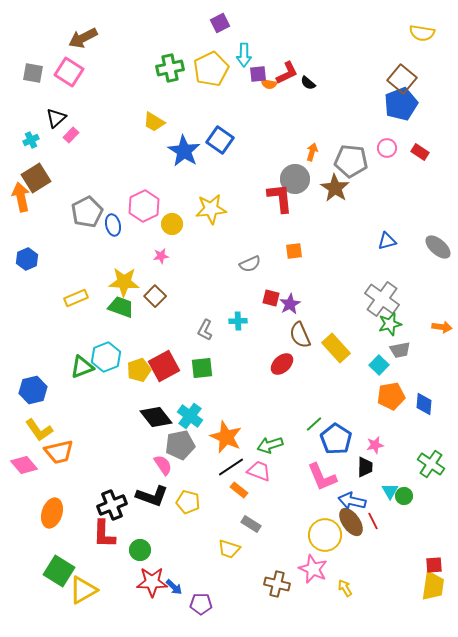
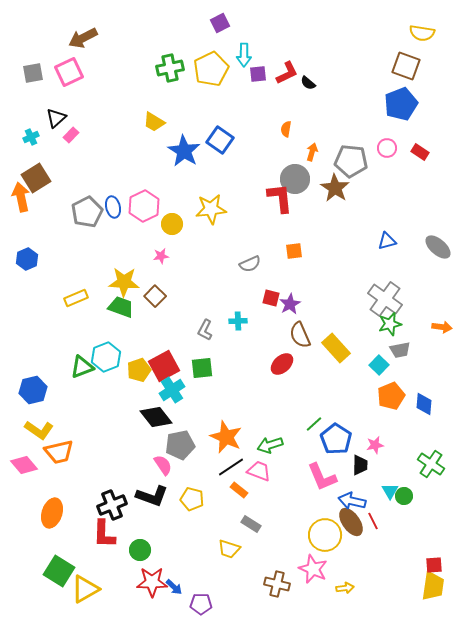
pink square at (69, 72): rotated 32 degrees clockwise
gray square at (33, 73): rotated 20 degrees counterclockwise
brown square at (402, 79): moved 4 px right, 13 px up; rotated 20 degrees counterclockwise
orange semicircle at (269, 84): moved 17 px right, 45 px down; rotated 91 degrees clockwise
cyan cross at (31, 140): moved 3 px up
blue ellipse at (113, 225): moved 18 px up
gray cross at (382, 299): moved 3 px right
orange pentagon at (391, 396): rotated 12 degrees counterclockwise
cyan cross at (190, 416): moved 18 px left, 26 px up; rotated 20 degrees clockwise
yellow L-shape at (39, 430): rotated 20 degrees counterclockwise
black trapezoid at (365, 467): moved 5 px left, 2 px up
yellow pentagon at (188, 502): moved 4 px right, 3 px up
yellow arrow at (345, 588): rotated 114 degrees clockwise
yellow triangle at (83, 590): moved 2 px right, 1 px up
